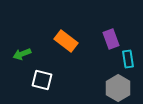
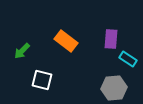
purple rectangle: rotated 24 degrees clockwise
green arrow: moved 3 px up; rotated 24 degrees counterclockwise
cyan rectangle: rotated 48 degrees counterclockwise
gray hexagon: moved 4 px left; rotated 25 degrees clockwise
